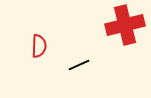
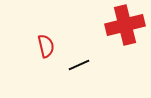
red semicircle: moved 7 px right; rotated 15 degrees counterclockwise
